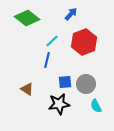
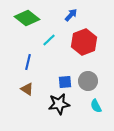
blue arrow: moved 1 px down
cyan line: moved 3 px left, 1 px up
blue line: moved 19 px left, 2 px down
gray circle: moved 2 px right, 3 px up
